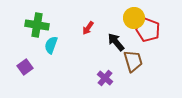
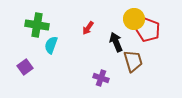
yellow circle: moved 1 px down
black arrow: rotated 18 degrees clockwise
purple cross: moved 4 px left; rotated 21 degrees counterclockwise
